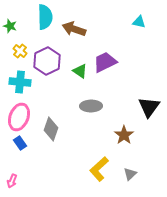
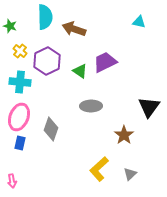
blue rectangle: rotated 48 degrees clockwise
pink arrow: rotated 32 degrees counterclockwise
